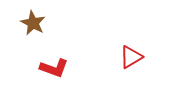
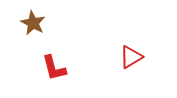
red L-shape: rotated 56 degrees clockwise
